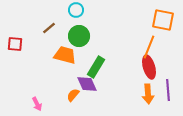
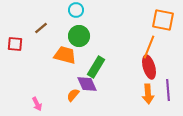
brown line: moved 8 px left
